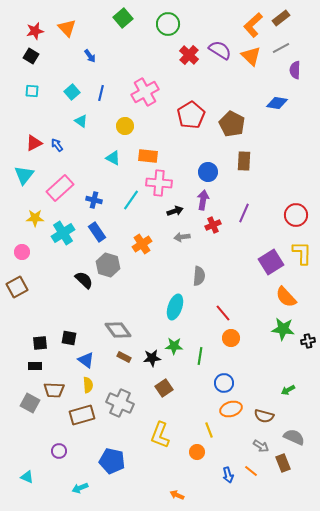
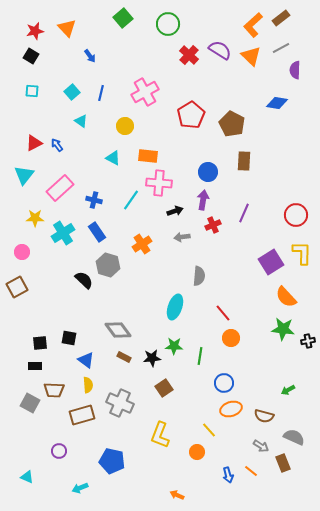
yellow line at (209, 430): rotated 21 degrees counterclockwise
